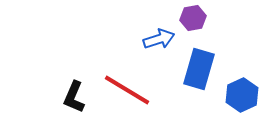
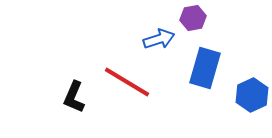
blue rectangle: moved 6 px right, 1 px up
red line: moved 8 px up
blue hexagon: moved 10 px right
